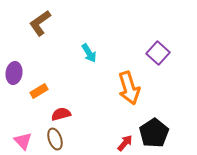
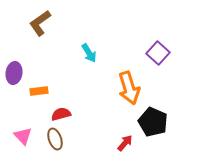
orange rectangle: rotated 24 degrees clockwise
black pentagon: moved 1 px left, 11 px up; rotated 16 degrees counterclockwise
pink triangle: moved 5 px up
